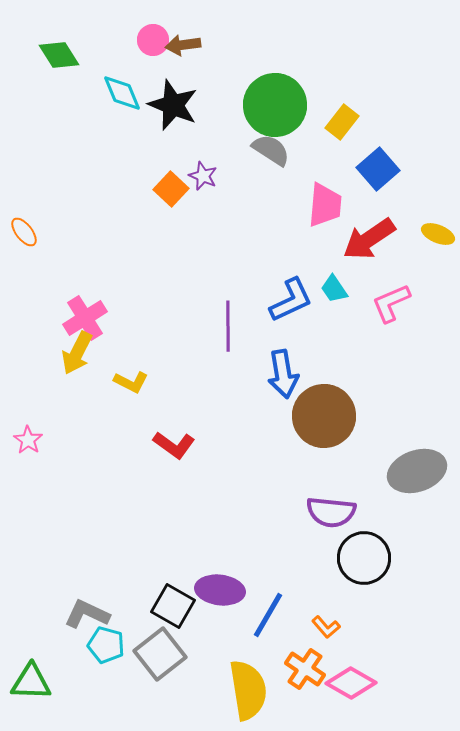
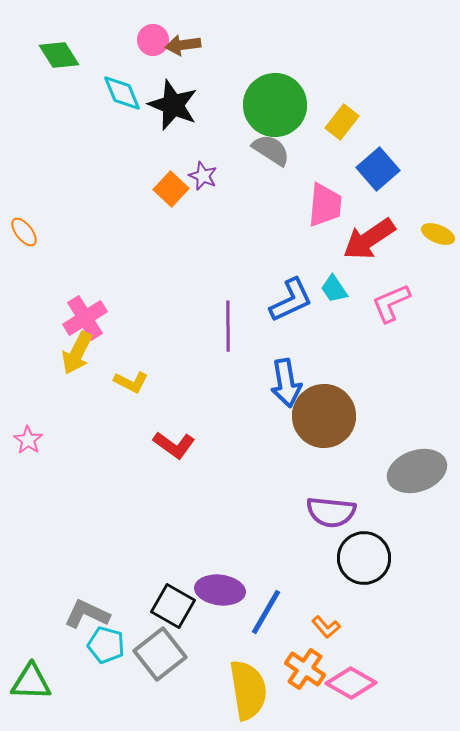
blue arrow: moved 3 px right, 9 px down
blue line: moved 2 px left, 3 px up
